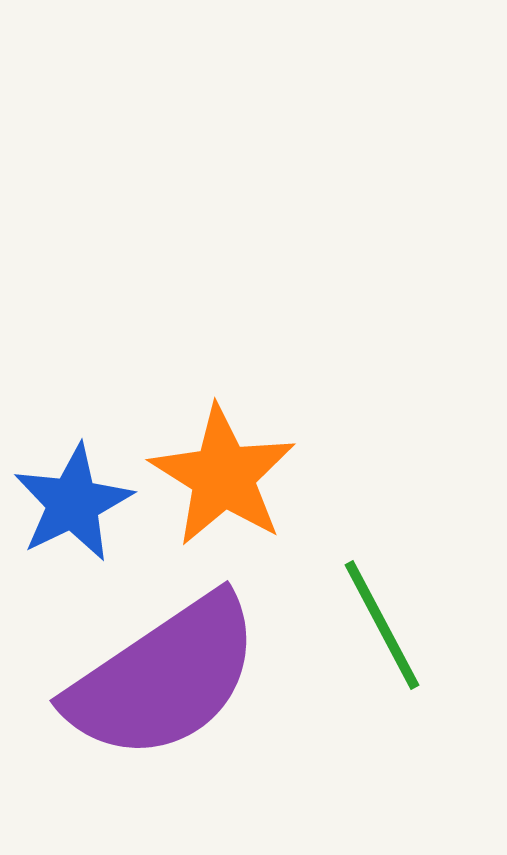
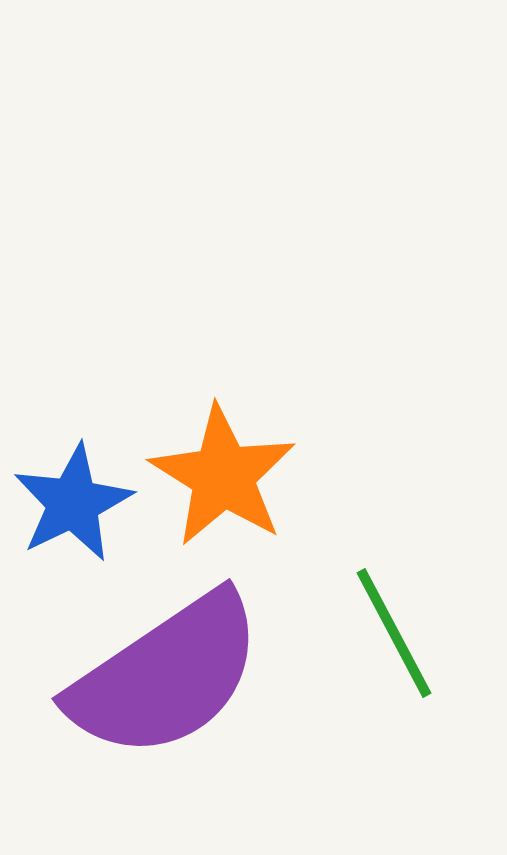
green line: moved 12 px right, 8 px down
purple semicircle: moved 2 px right, 2 px up
